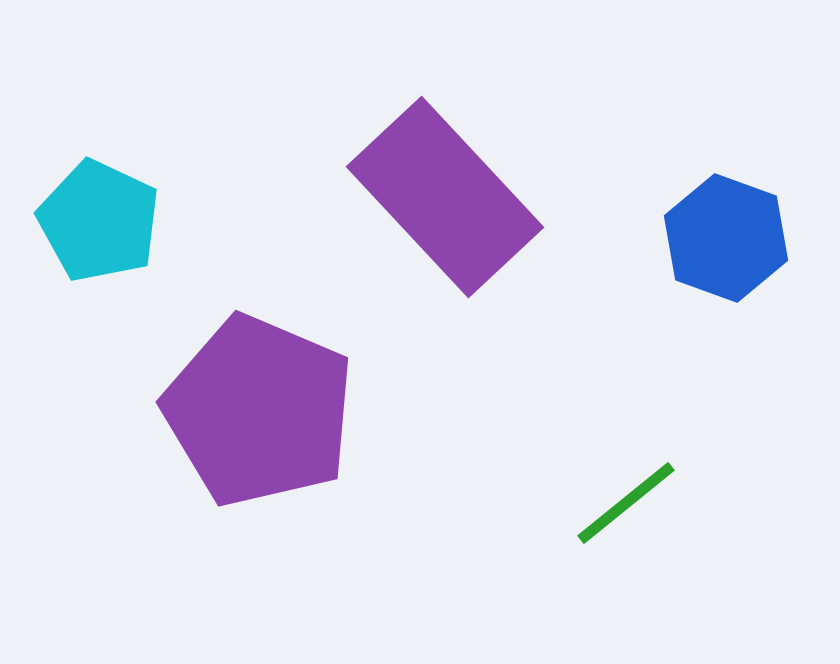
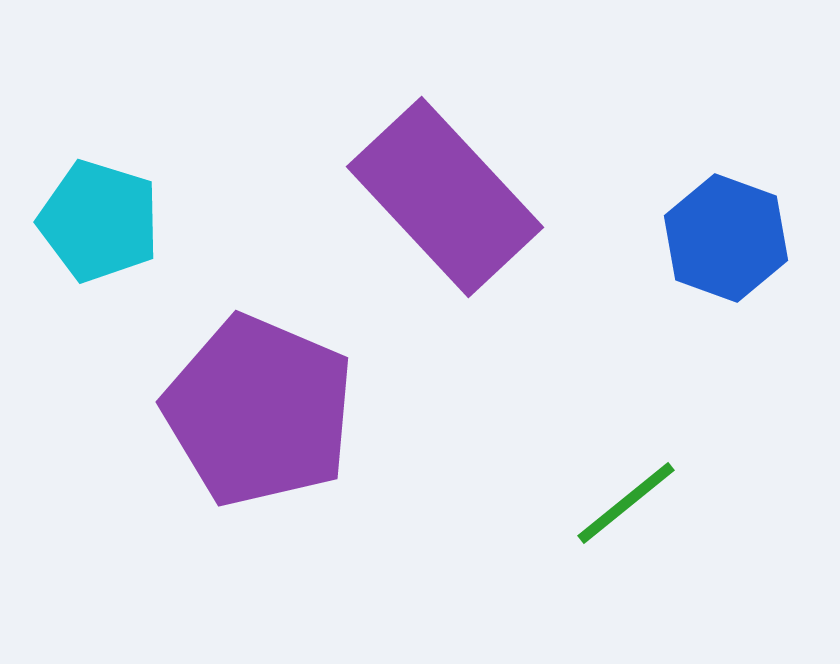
cyan pentagon: rotated 8 degrees counterclockwise
